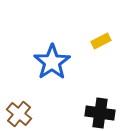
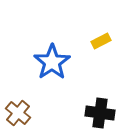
brown cross: moved 1 px left, 1 px up
